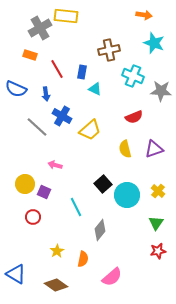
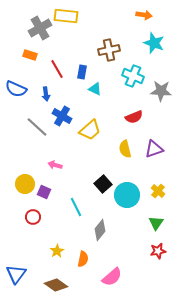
blue triangle: rotated 35 degrees clockwise
